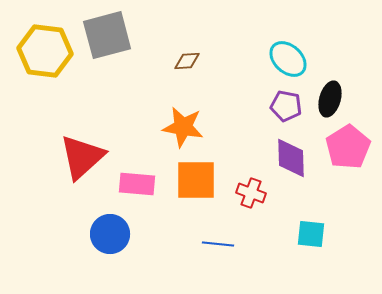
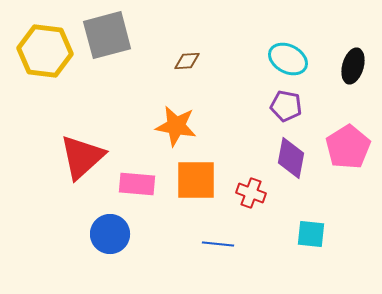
cyan ellipse: rotated 15 degrees counterclockwise
black ellipse: moved 23 px right, 33 px up
orange star: moved 7 px left, 1 px up
purple diamond: rotated 12 degrees clockwise
